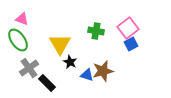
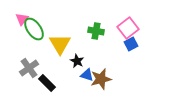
pink triangle: rotated 48 degrees clockwise
green ellipse: moved 16 px right, 11 px up
black star: moved 7 px right, 1 px up
brown star: moved 2 px left, 8 px down
